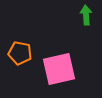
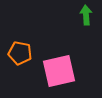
pink square: moved 2 px down
